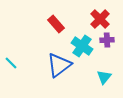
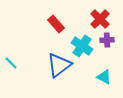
cyan triangle: rotated 42 degrees counterclockwise
